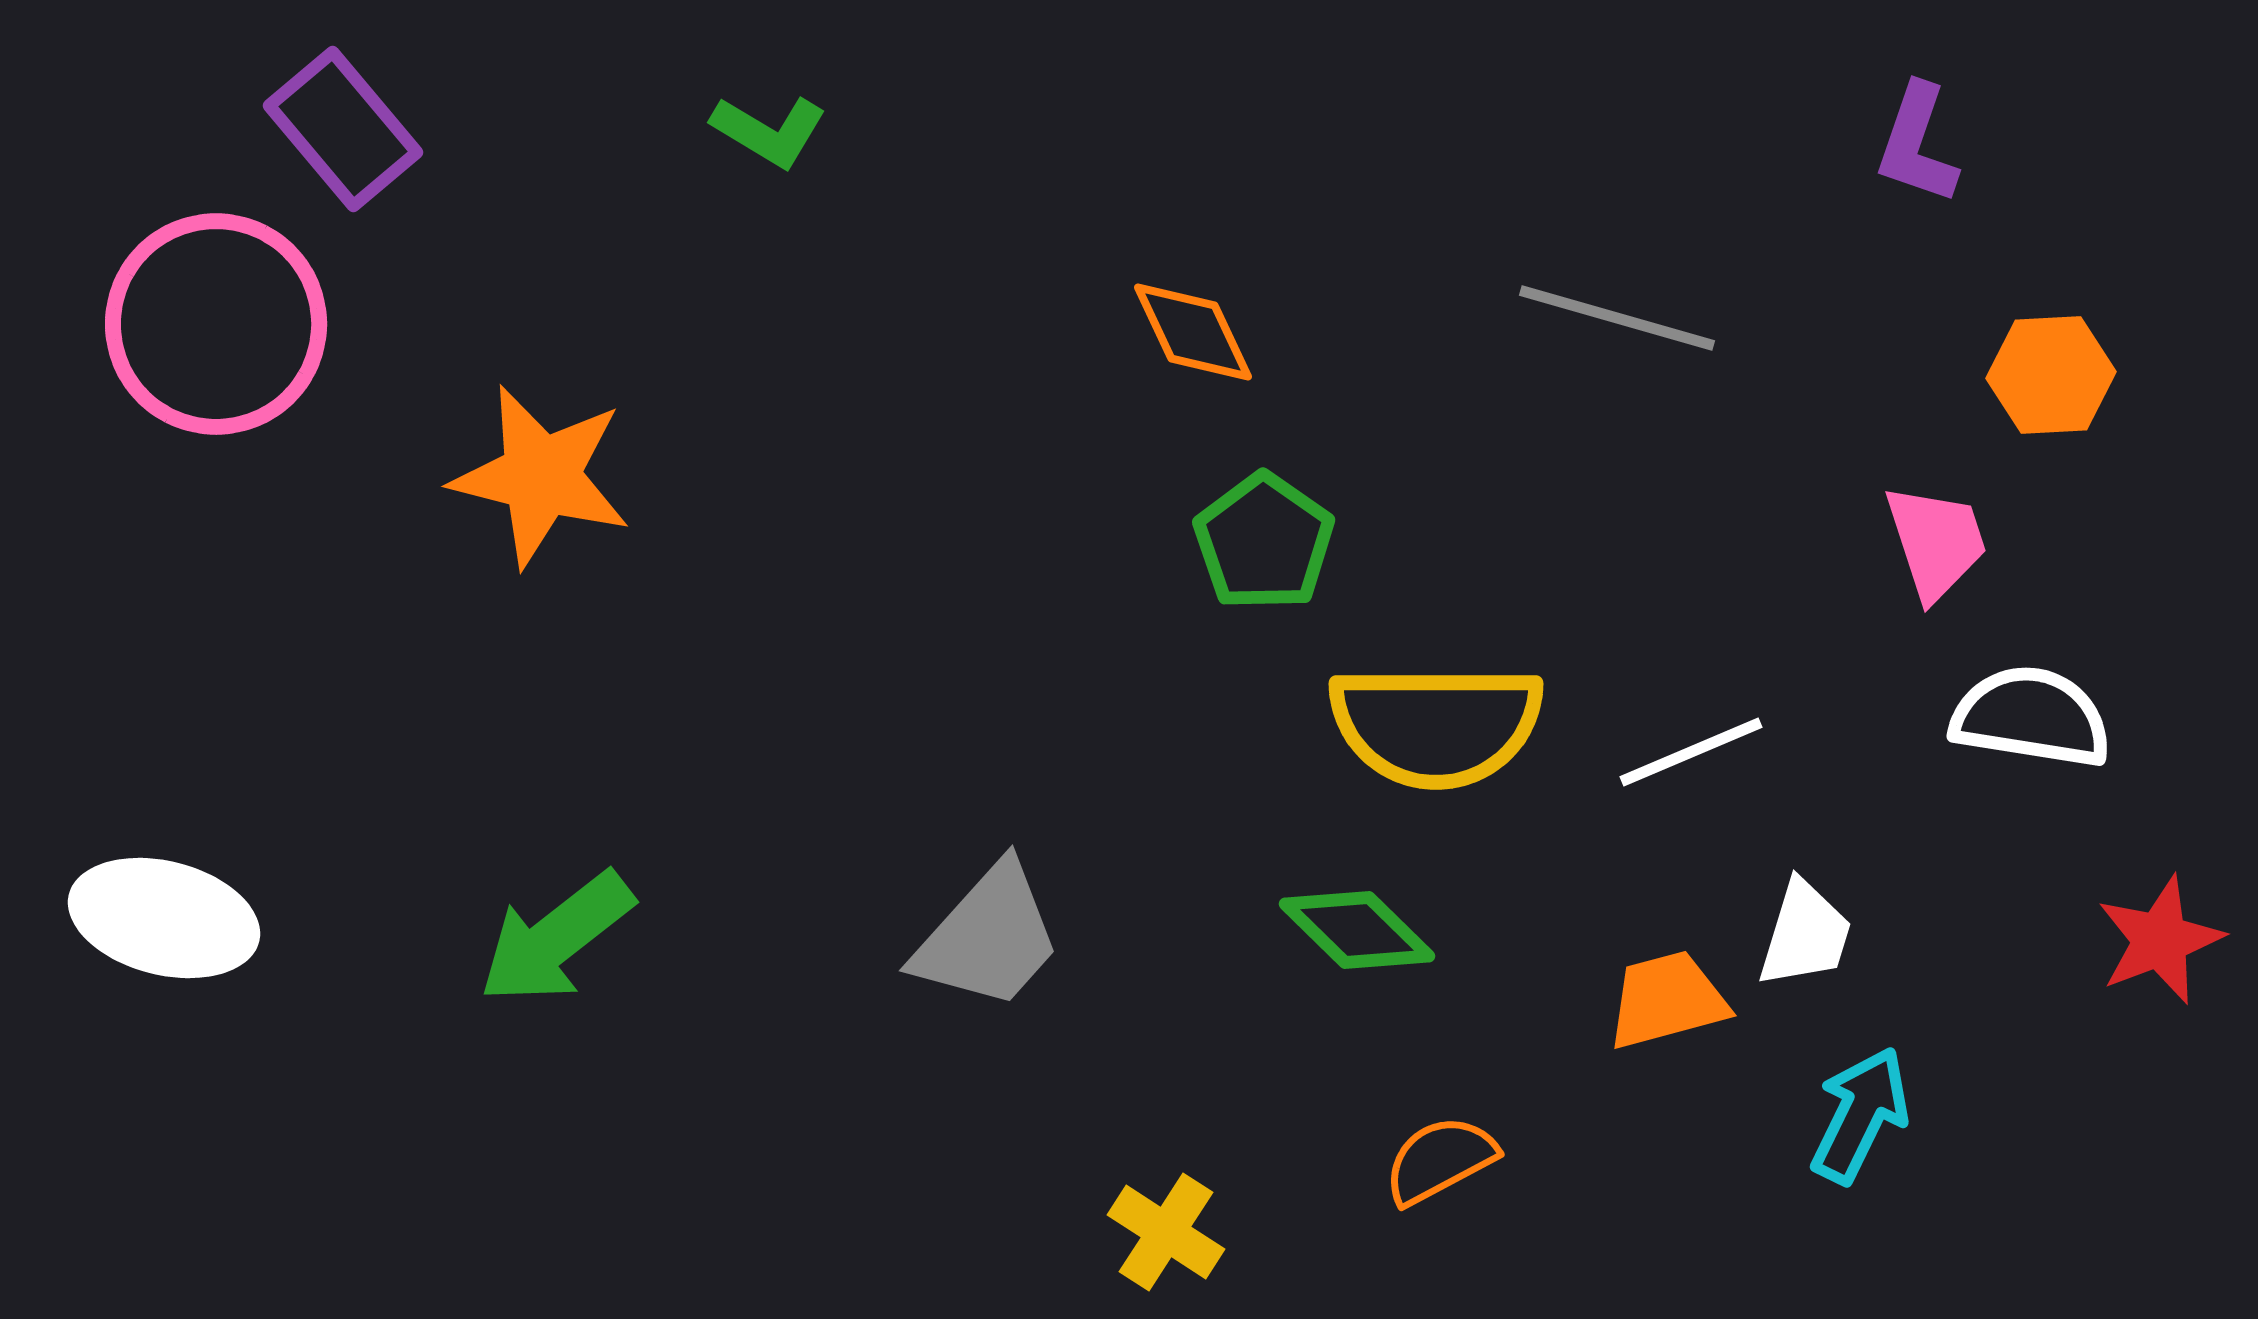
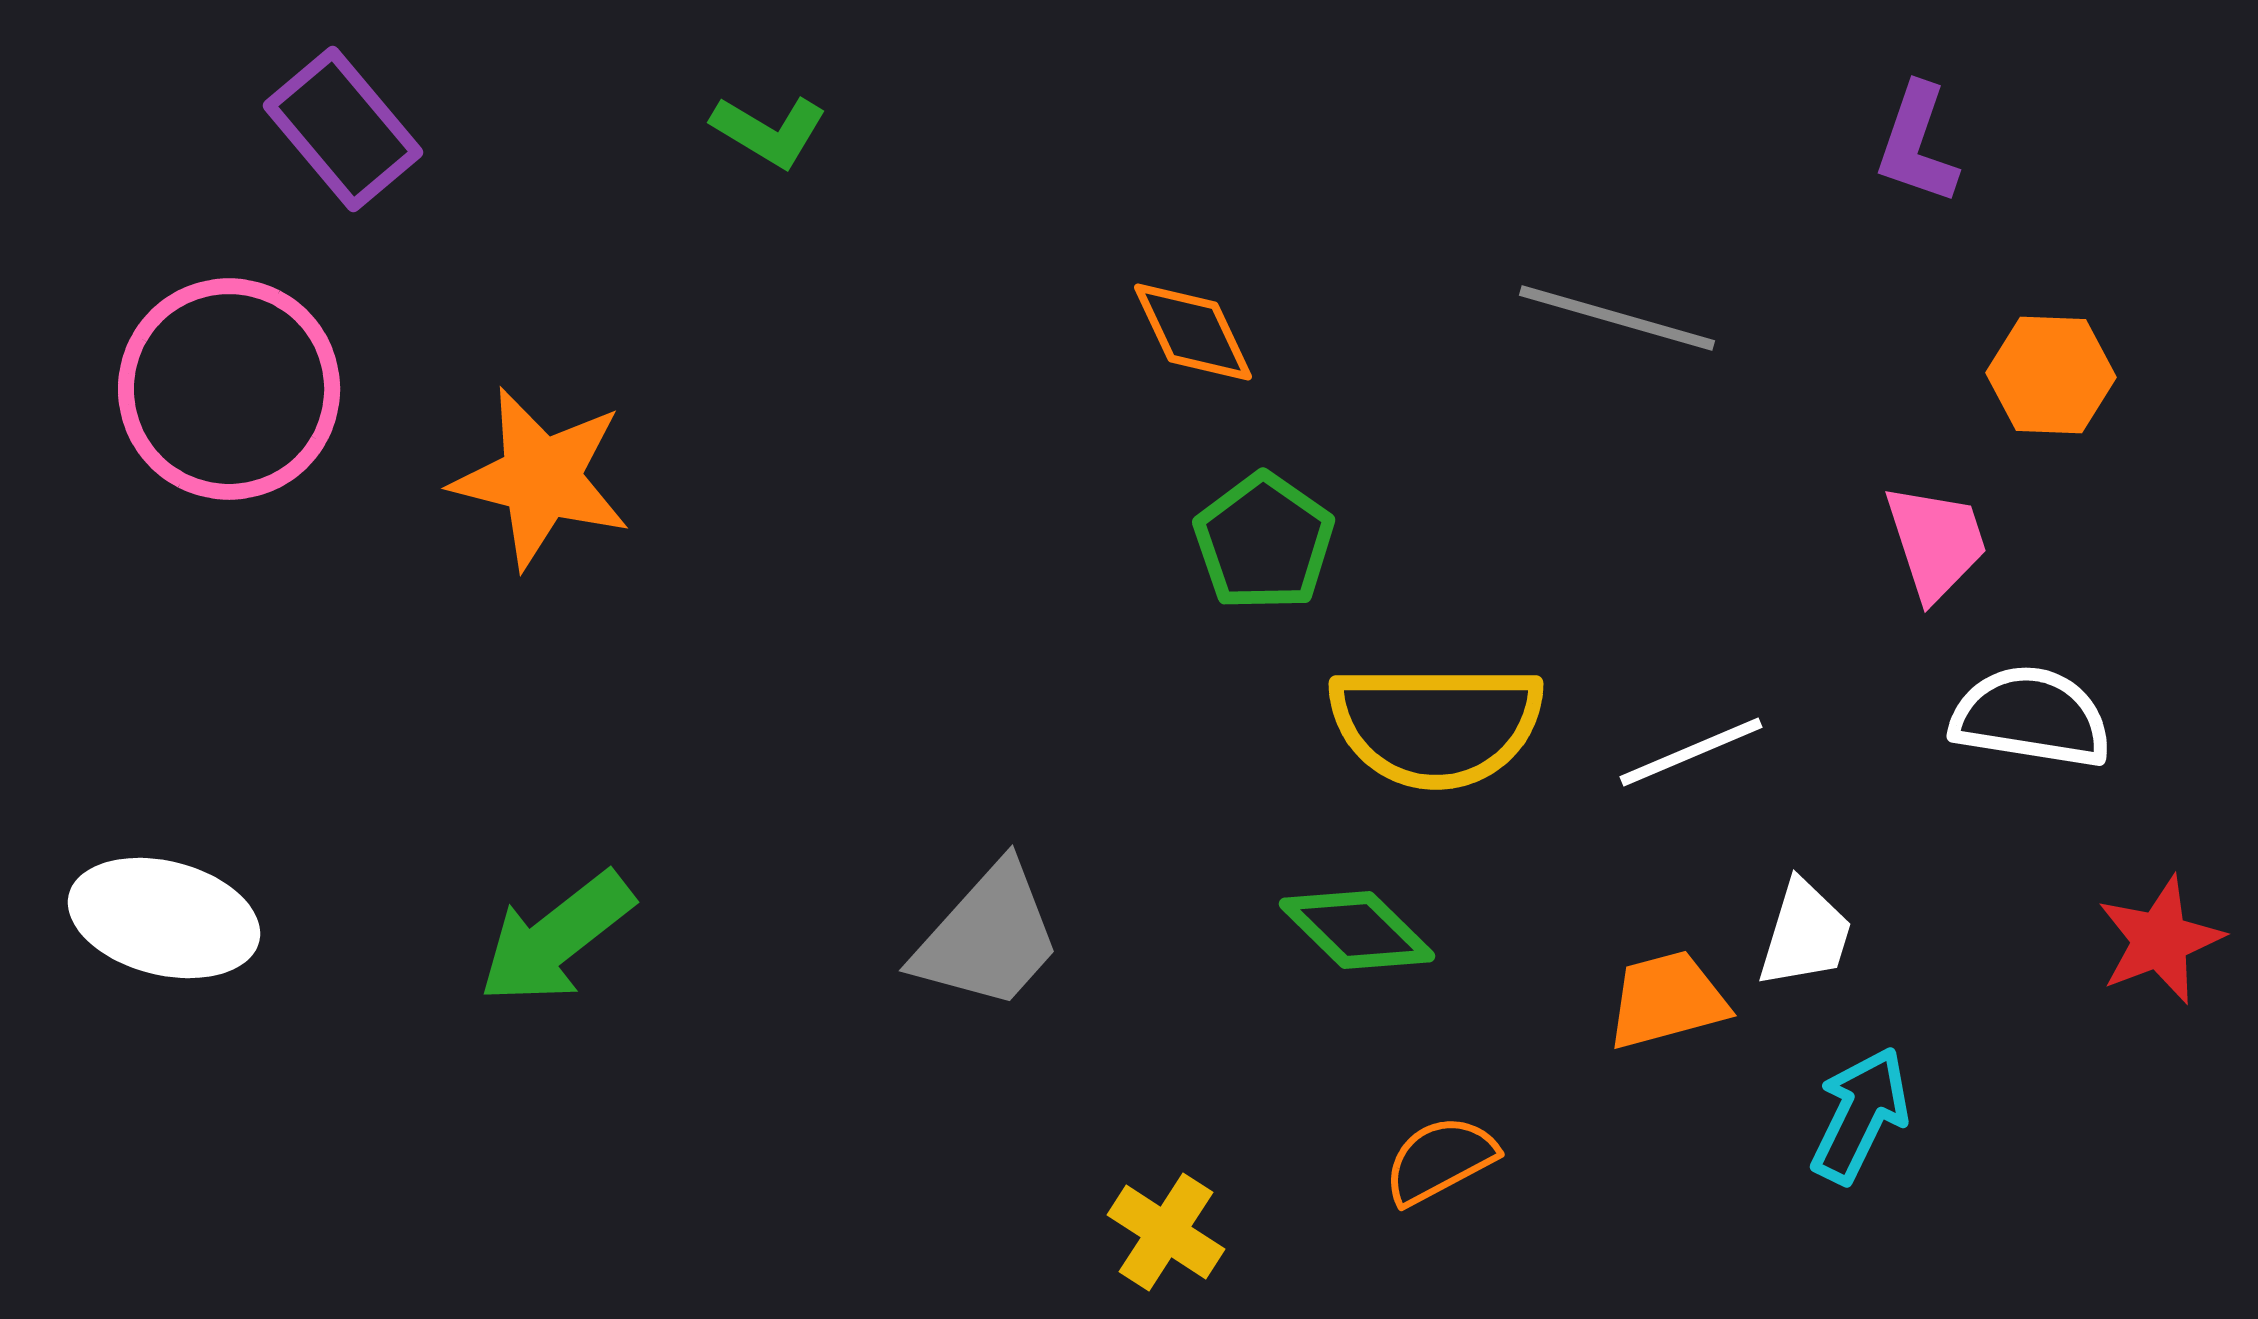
pink circle: moved 13 px right, 65 px down
orange hexagon: rotated 5 degrees clockwise
orange star: moved 2 px down
